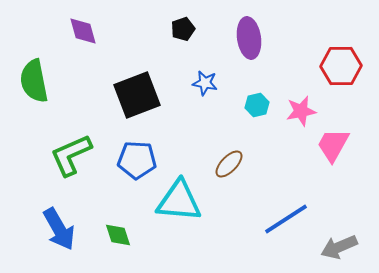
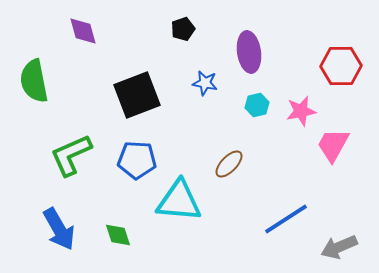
purple ellipse: moved 14 px down
